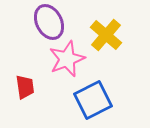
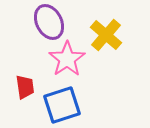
pink star: rotated 12 degrees counterclockwise
blue square: moved 31 px left, 5 px down; rotated 9 degrees clockwise
